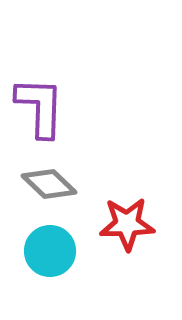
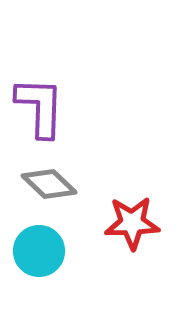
red star: moved 5 px right, 1 px up
cyan circle: moved 11 px left
